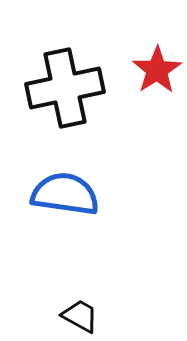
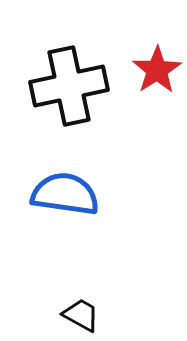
black cross: moved 4 px right, 2 px up
black trapezoid: moved 1 px right, 1 px up
